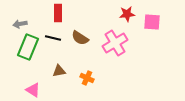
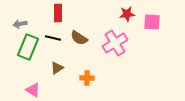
brown semicircle: moved 1 px left
brown triangle: moved 2 px left, 3 px up; rotated 24 degrees counterclockwise
orange cross: rotated 24 degrees counterclockwise
